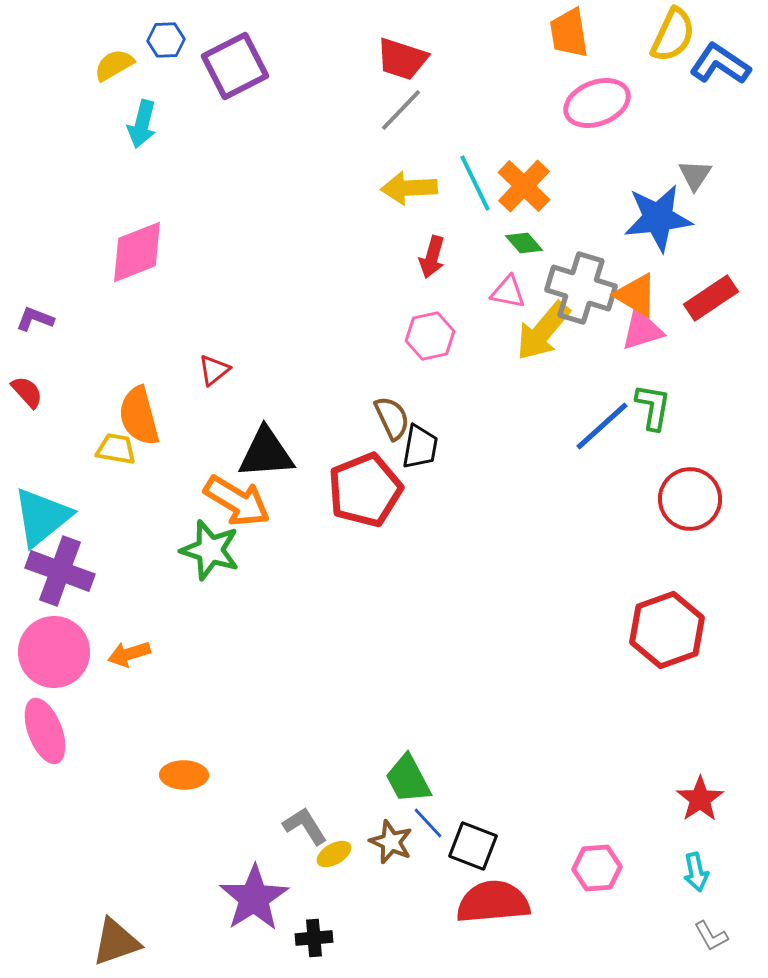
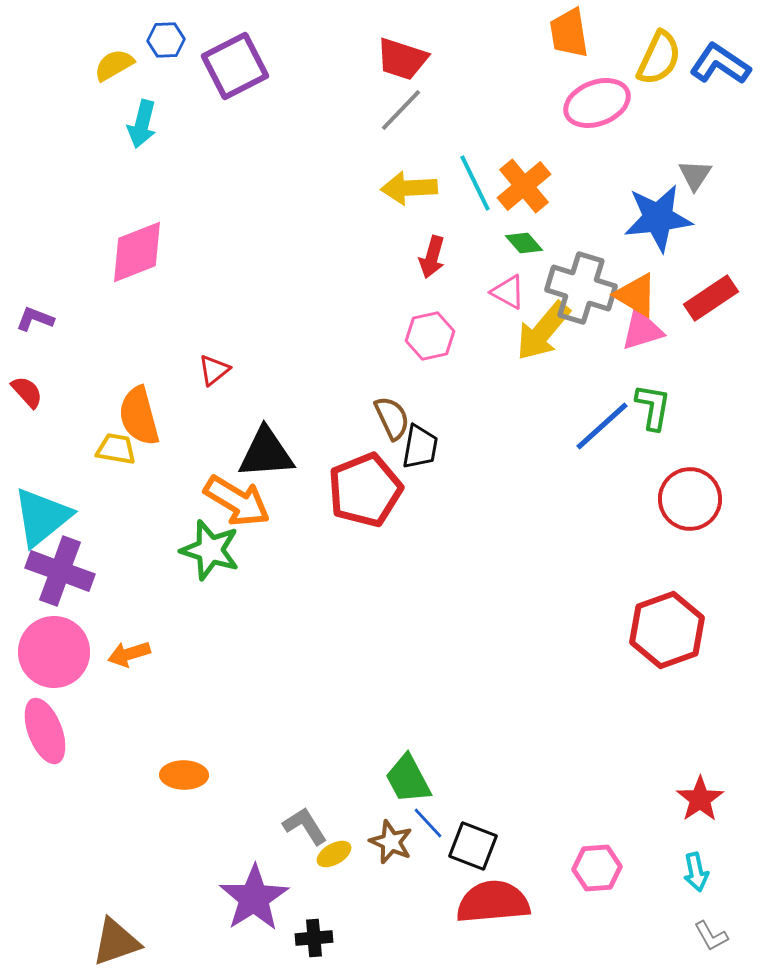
yellow semicircle at (673, 35): moved 14 px left, 23 px down
orange cross at (524, 186): rotated 6 degrees clockwise
pink triangle at (508, 292): rotated 18 degrees clockwise
